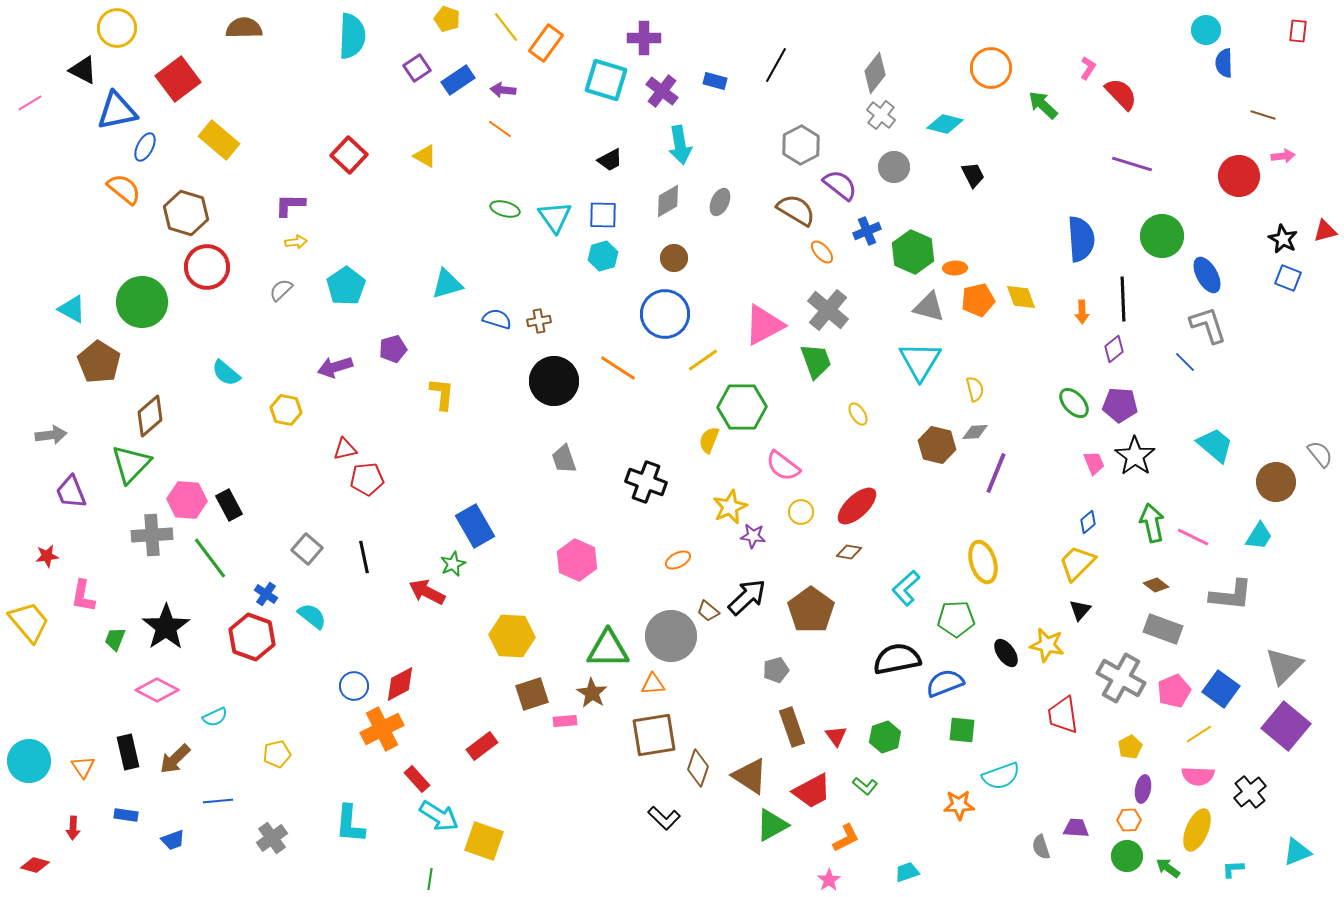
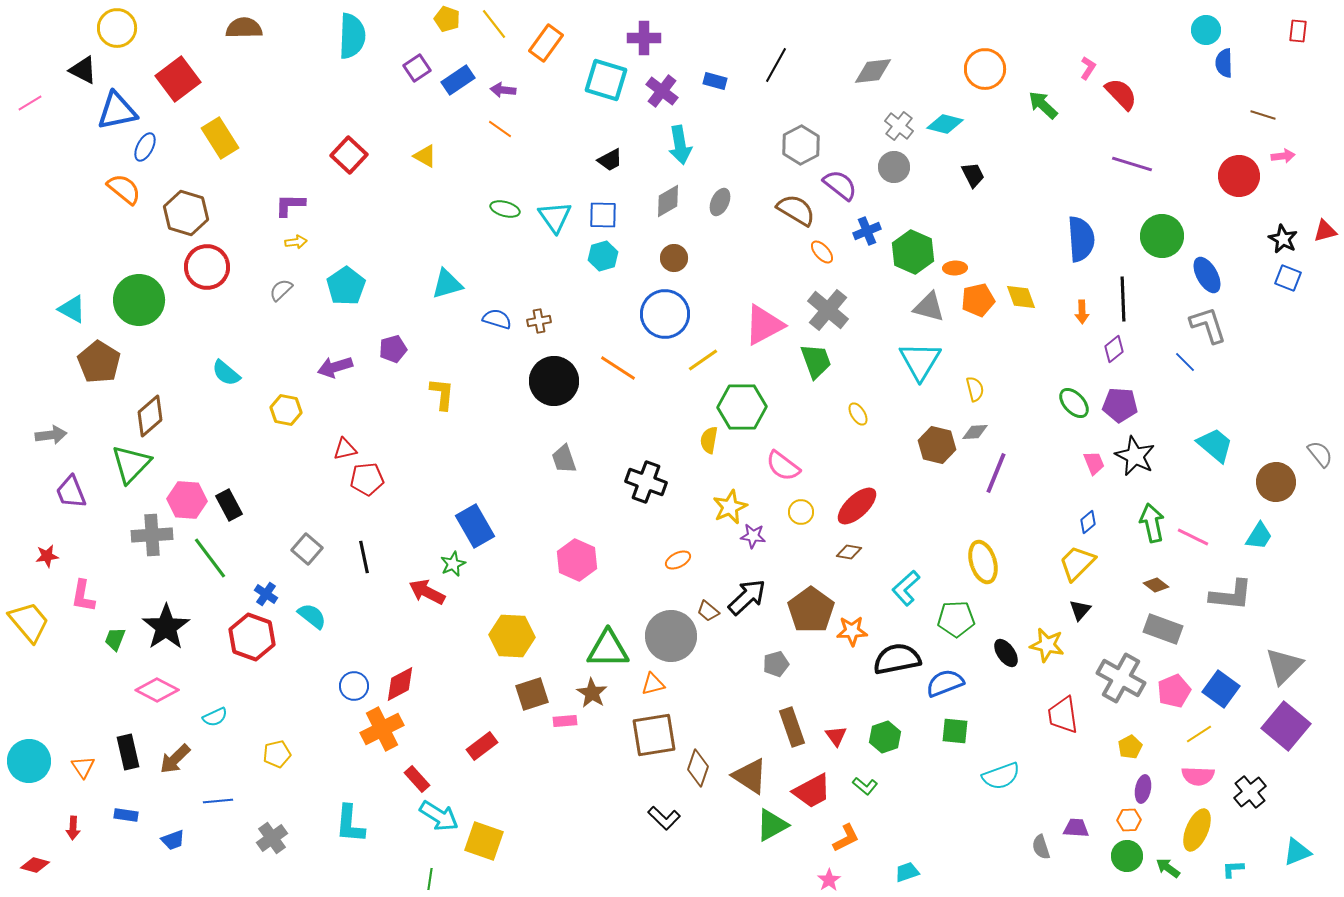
yellow line at (506, 27): moved 12 px left, 3 px up
orange circle at (991, 68): moved 6 px left, 1 px down
gray diamond at (875, 73): moved 2 px left, 2 px up; rotated 45 degrees clockwise
gray cross at (881, 115): moved 18 px right, 11 px down
yellow rectangle at (219, 140): moved 1 px right, 2 px up; rotated 18 degrees clockwise
green circle at (142, 302): moved 3 px left, 2 px up
yellow semicircle at (709, 440): rotated 12 degrees counterclockwise
black star at (1135, 456): rotated 9 degrees counterclockwise
gray pentagon at (776, 670): moved 6 px up
orange triangle at (653, 684): rotated 10 degrees counterclockwise
green square at (962, 730): moved 7 px left, 1 px down
orange star at (959, 805): moved 107 px left, 174 px up
